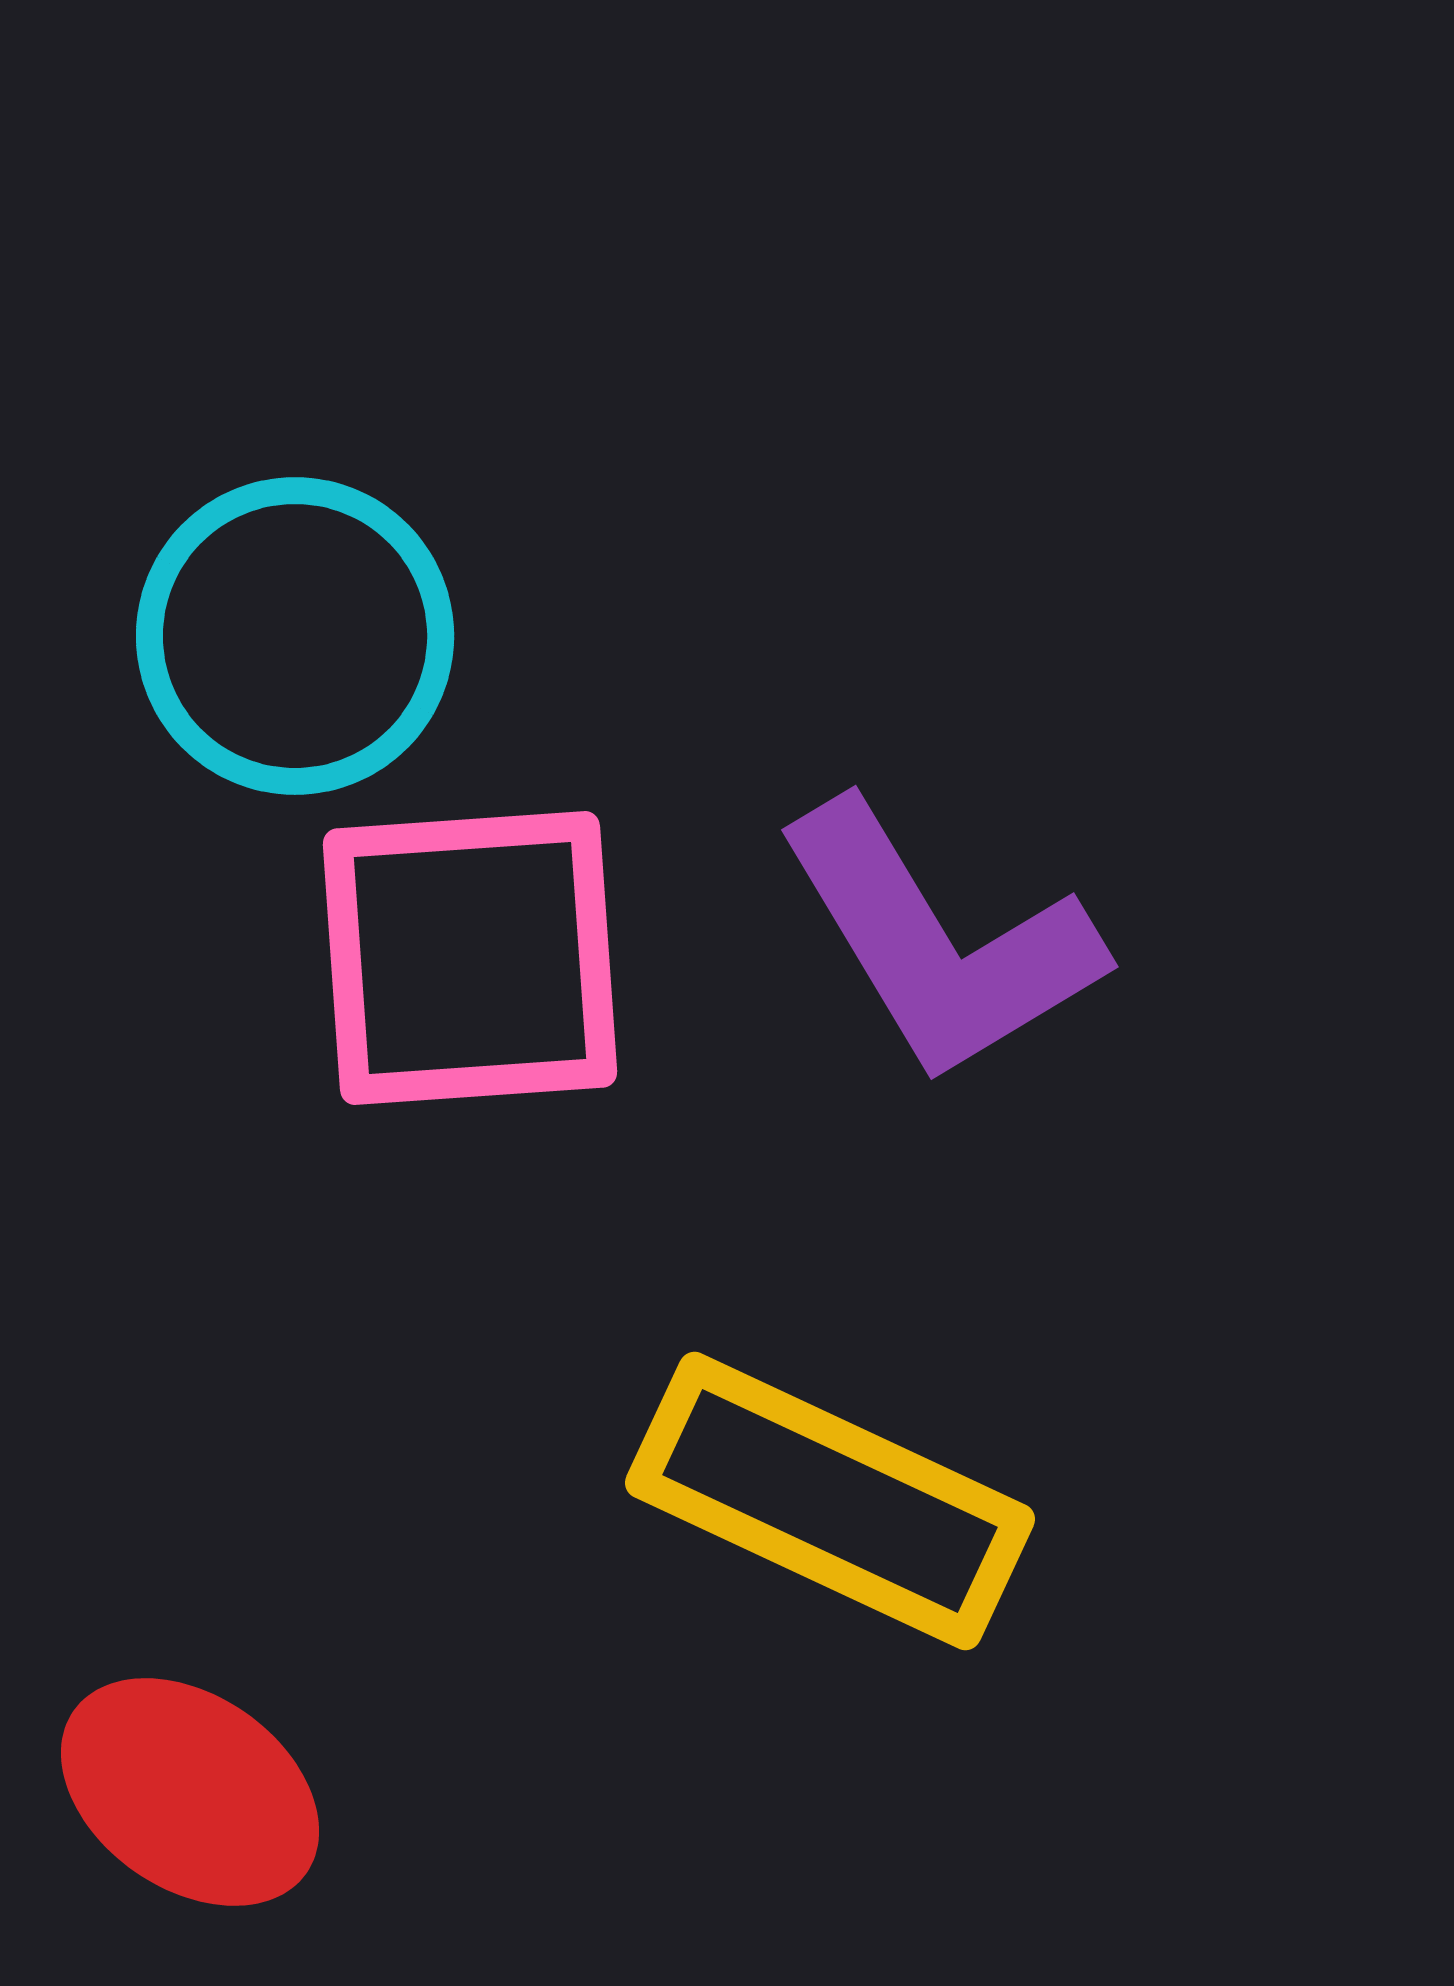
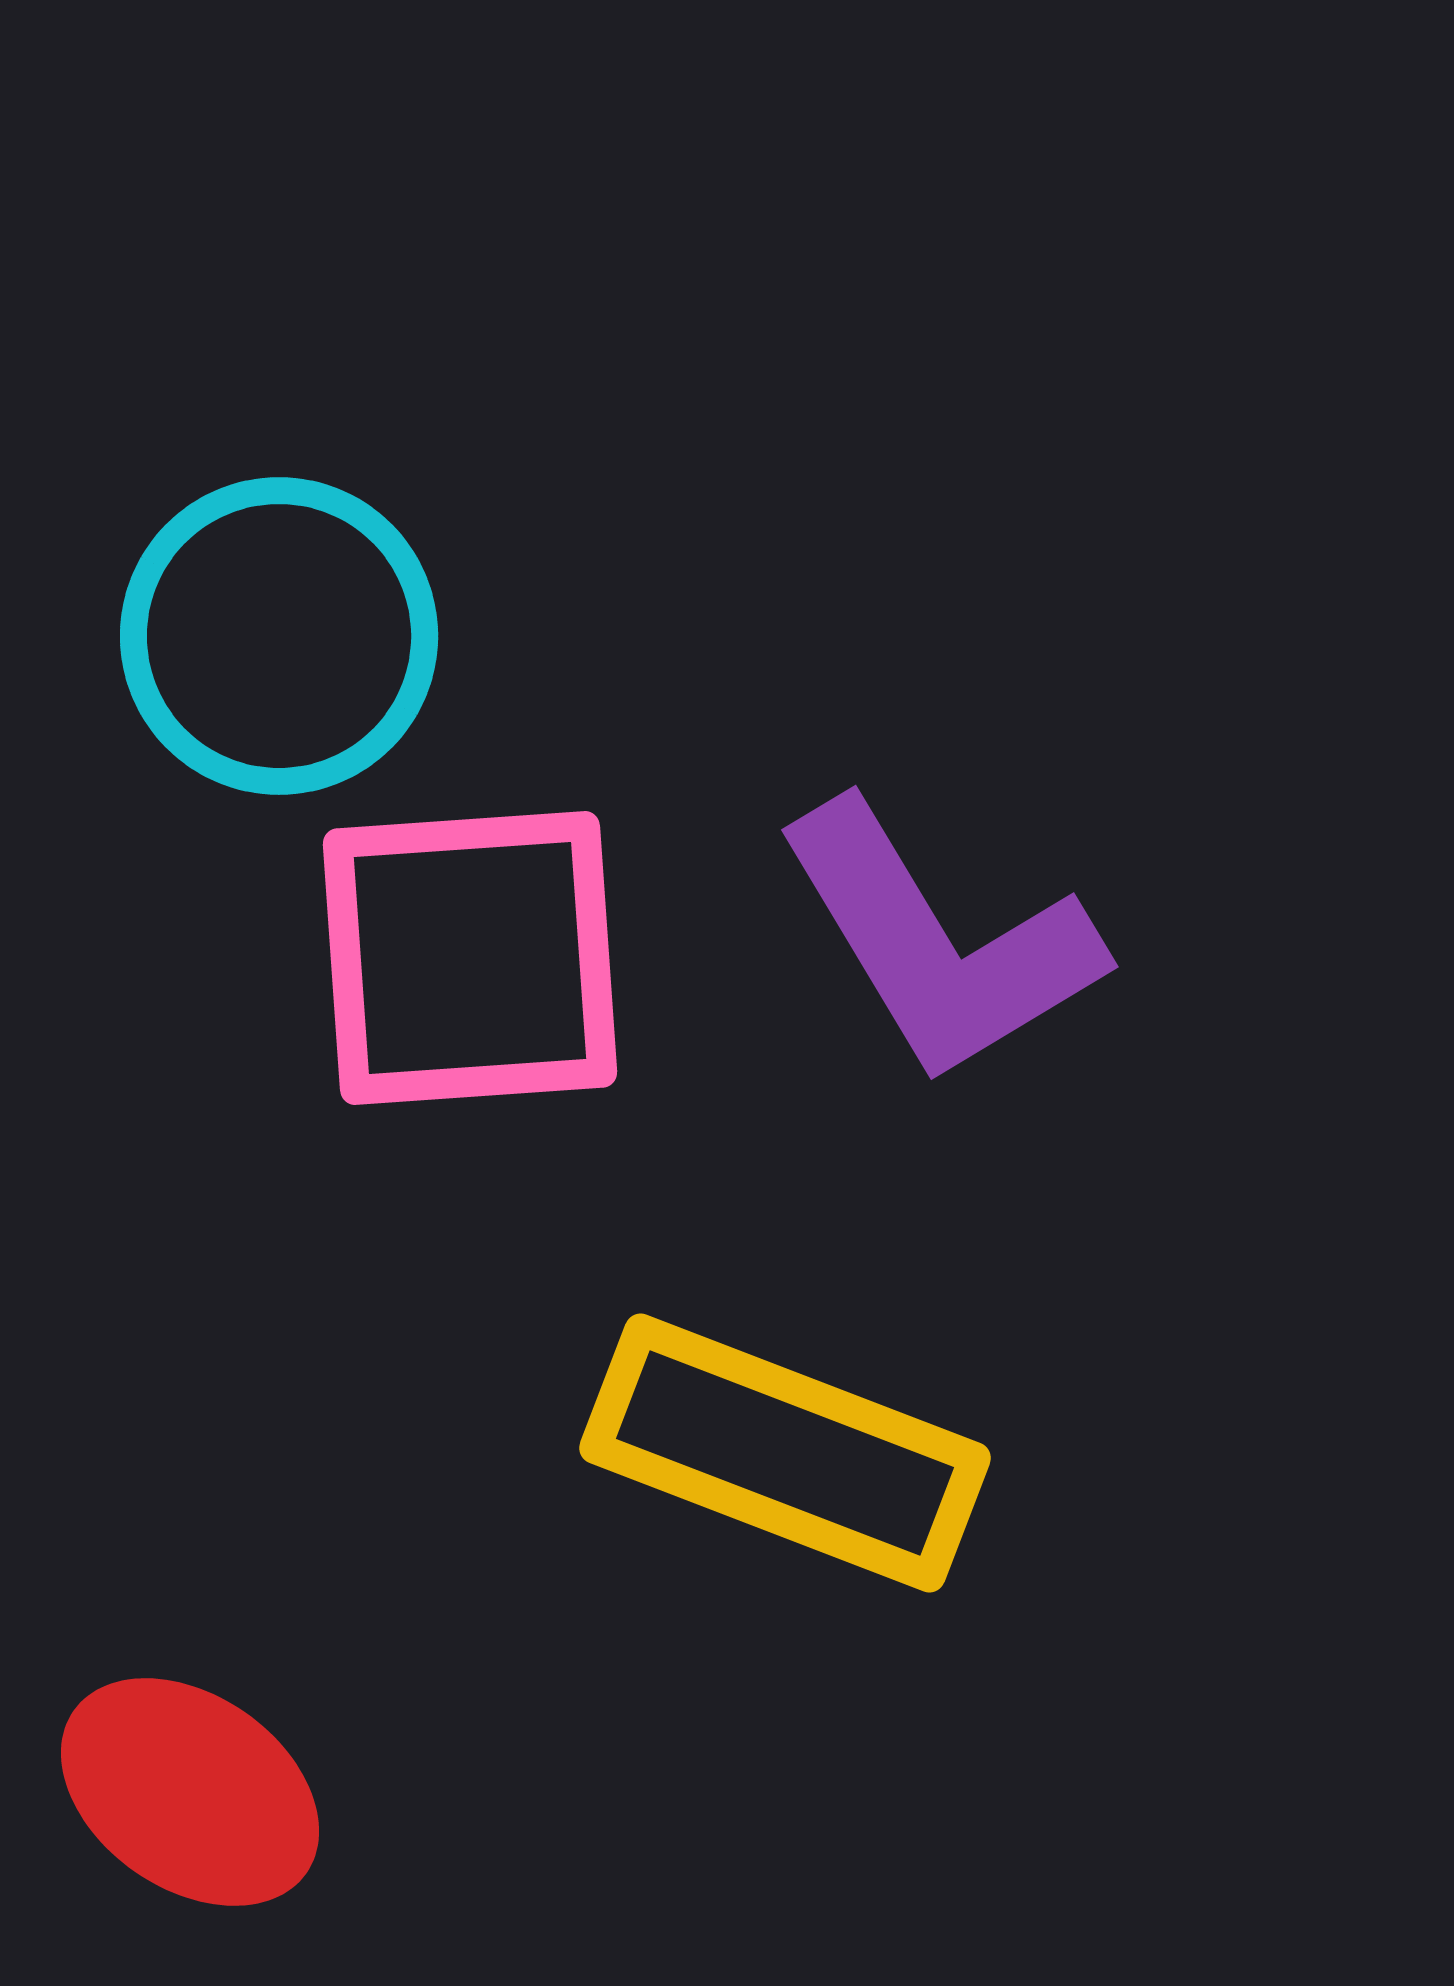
cyan circle: moved 16 px left
yellow rectangle: moved 45 px left, 48 px up; rotated 4 degrees counterclockwise
